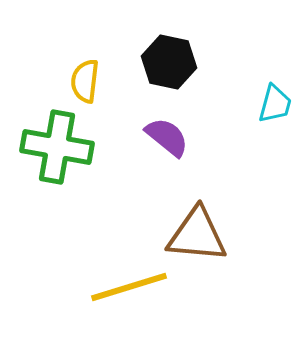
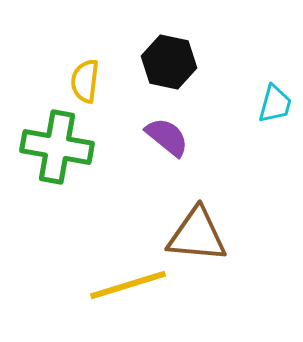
yellow line: moved 1 px left, 2 px up
